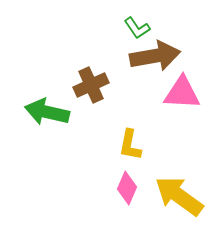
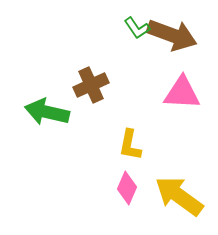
brown arrow: moved 17 px right, 21 px up; rotated 30 degrees clockwise
